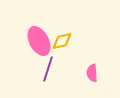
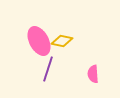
yellow diamond: rotated 25 degrees clockwise
pink semicircle: moved 1 px right, 1 px down
